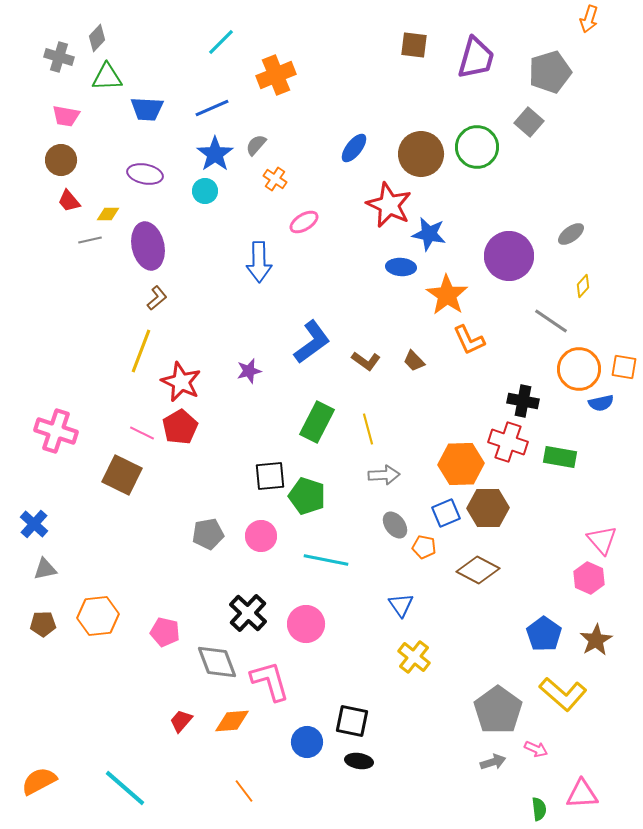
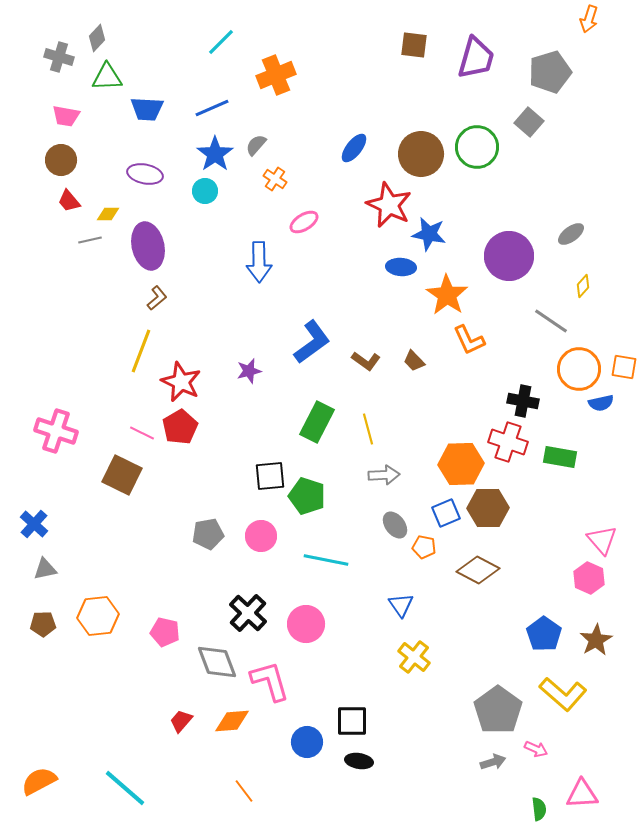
black square at (352, 721): rotated 12 degrees counterclockwise
